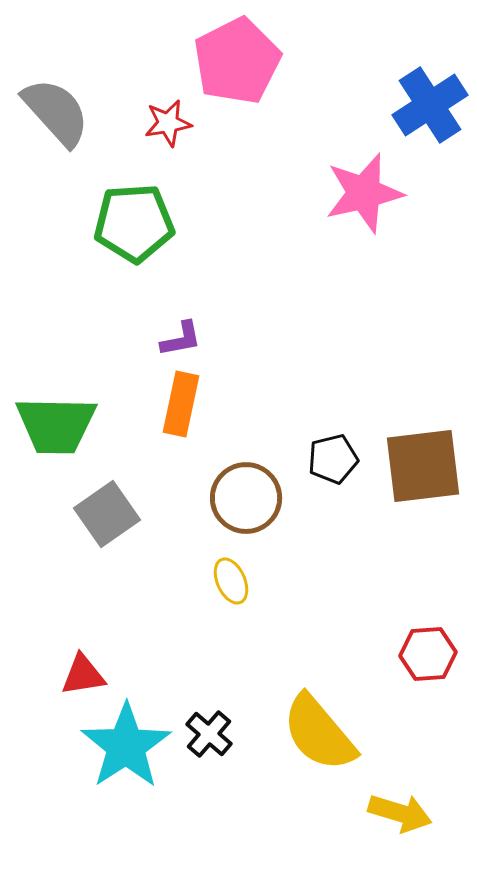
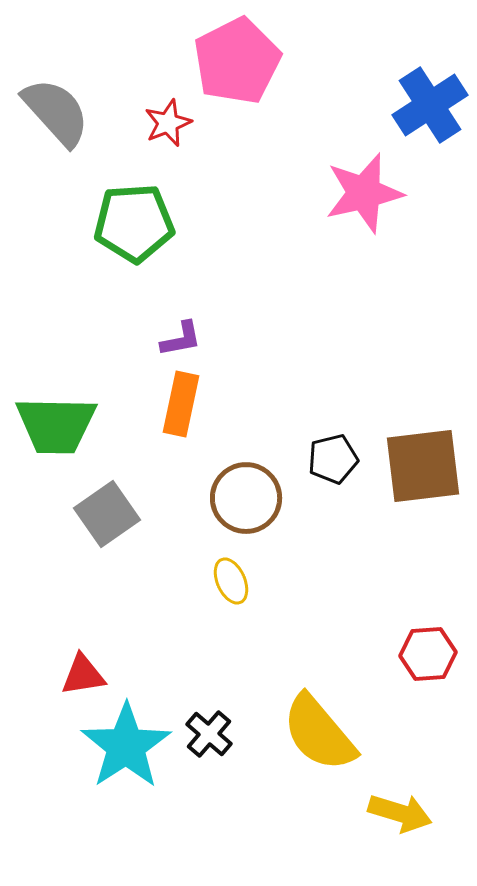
red star: rotated 12 degrees counterclockwise
